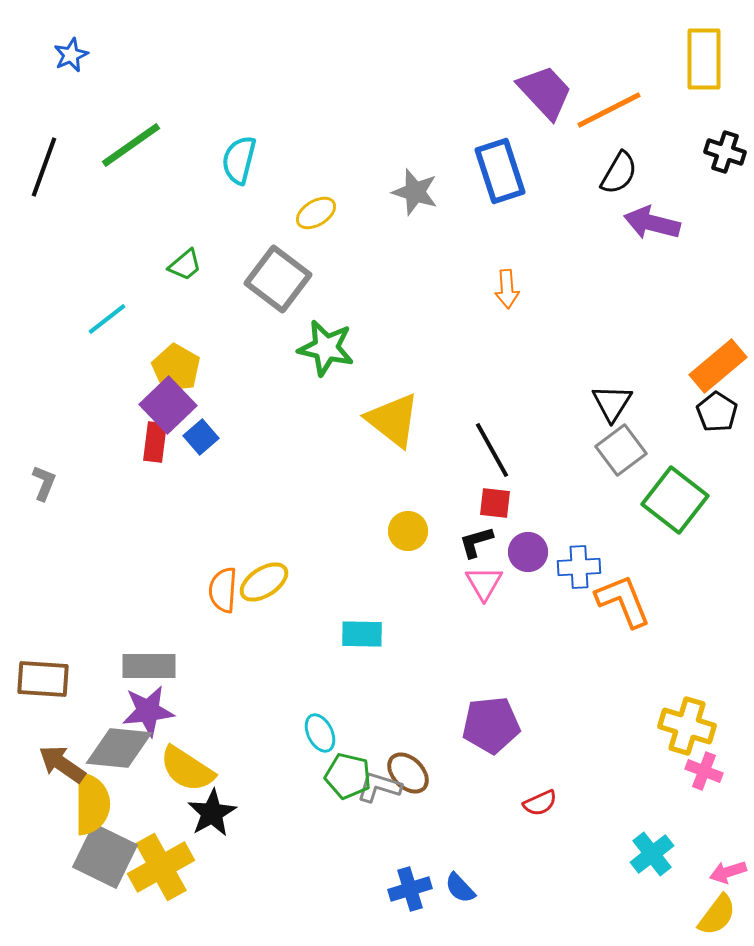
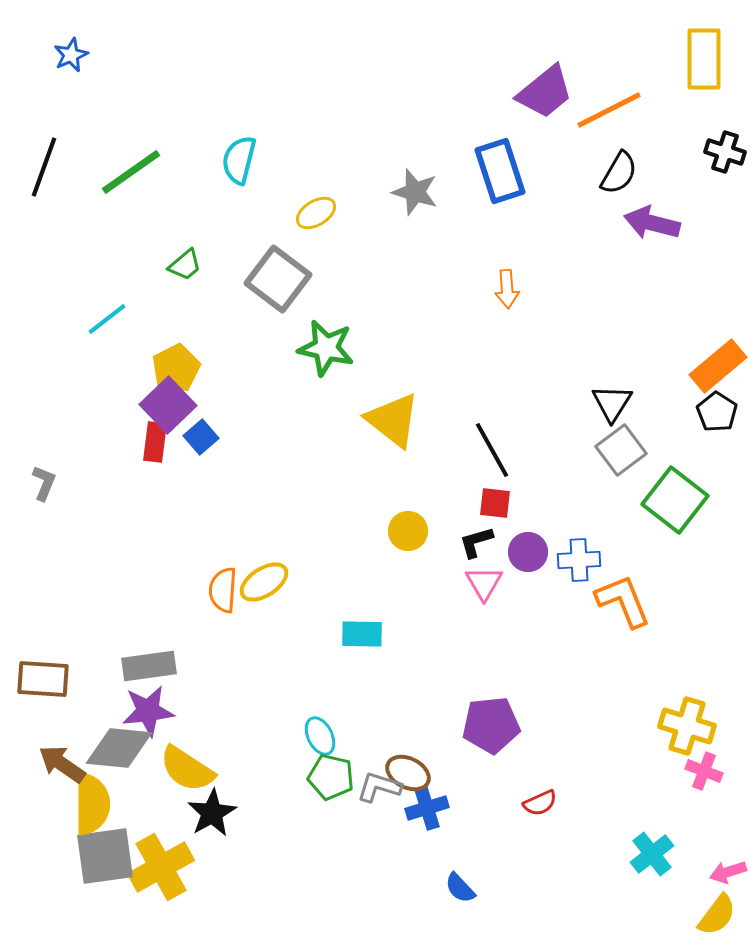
purple trapezoid at (545, 92): rotated 94 degrees clockwise
green line at (131, 145): moved 27 px down
yellow pentagon at (176, 368): rotated 15 degrees clockwise
blue cross at (579, 567): moved 7 px up
gray rectangle at (149, 666): rotated 8 degrees counterclockwise
cyan ellipse at (320, 733): moved 3 px down
brown ellipse at (408, 773): rotated 18 degrees counterclockwise
green pentagon at (348, 776): moved 17 px left, 1 px down
gray square at (105, 856): rotated 34 degrees counterclockwise
blue cross at (410, 889): moved 17 px right, 81 px up
